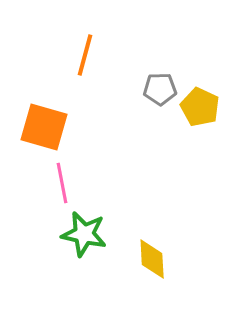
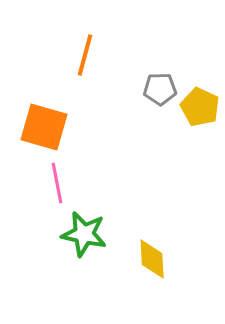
pink line: moved 5 px left
